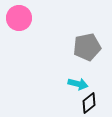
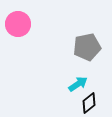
pink circle: moved 1 px left, 6 px down
cyan arrow: rotated 48 degrees counterclockwise
